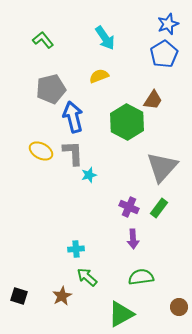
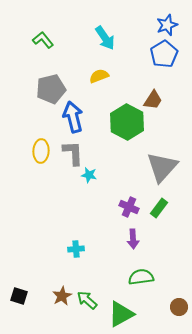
blue star: moved 1 px left, 1 px down
yellow ellipse: rotated 65 degrees clockwise
cyan star: rotated 28 degrees clockwise
green arrow: moved 23 px down
